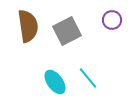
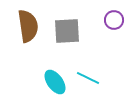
purple circle: moved 2 px right
gray square: rotated 24 degrees clockwise
cyan line: rotated 25 degrees counterclockwise
